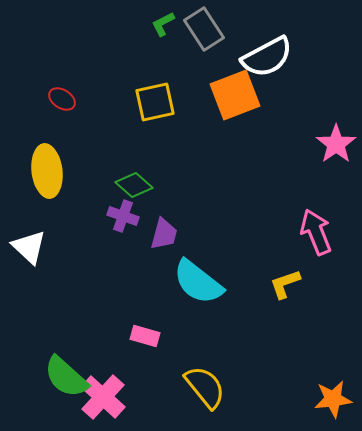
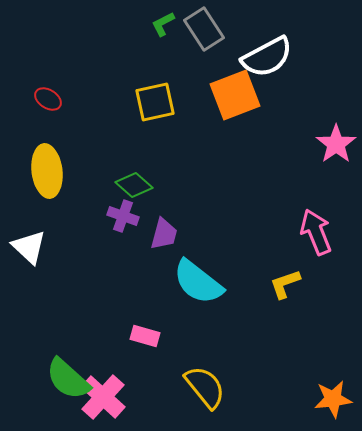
red ellipse: moved 14 px left
green semicircle: moved 2 px right, 2 px down
